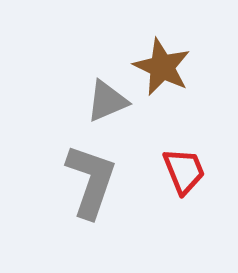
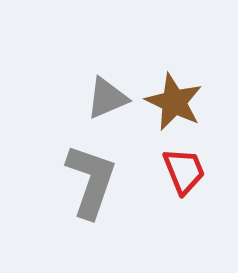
brown star: moved 12 px right, 35 px down
gray triangle: moved 3 px up
